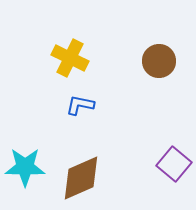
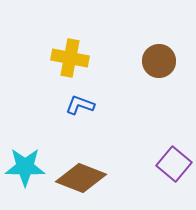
yellow cross: rotated 15 degrees counterclockwise
blue L-shape: rotated 8 degrees clockwise
brown diamond: rotated 45 degrees clockwise
